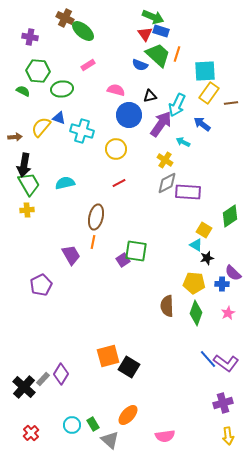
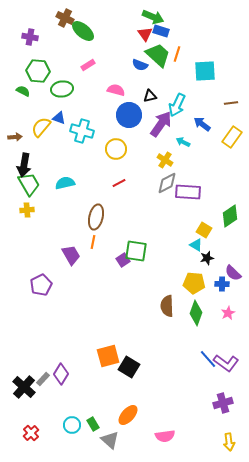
yellow rectangle at (209, 93): moved 23 px right, 44 px down
yellow arrow at (228, 436): moved 1 px right, 6 px down
